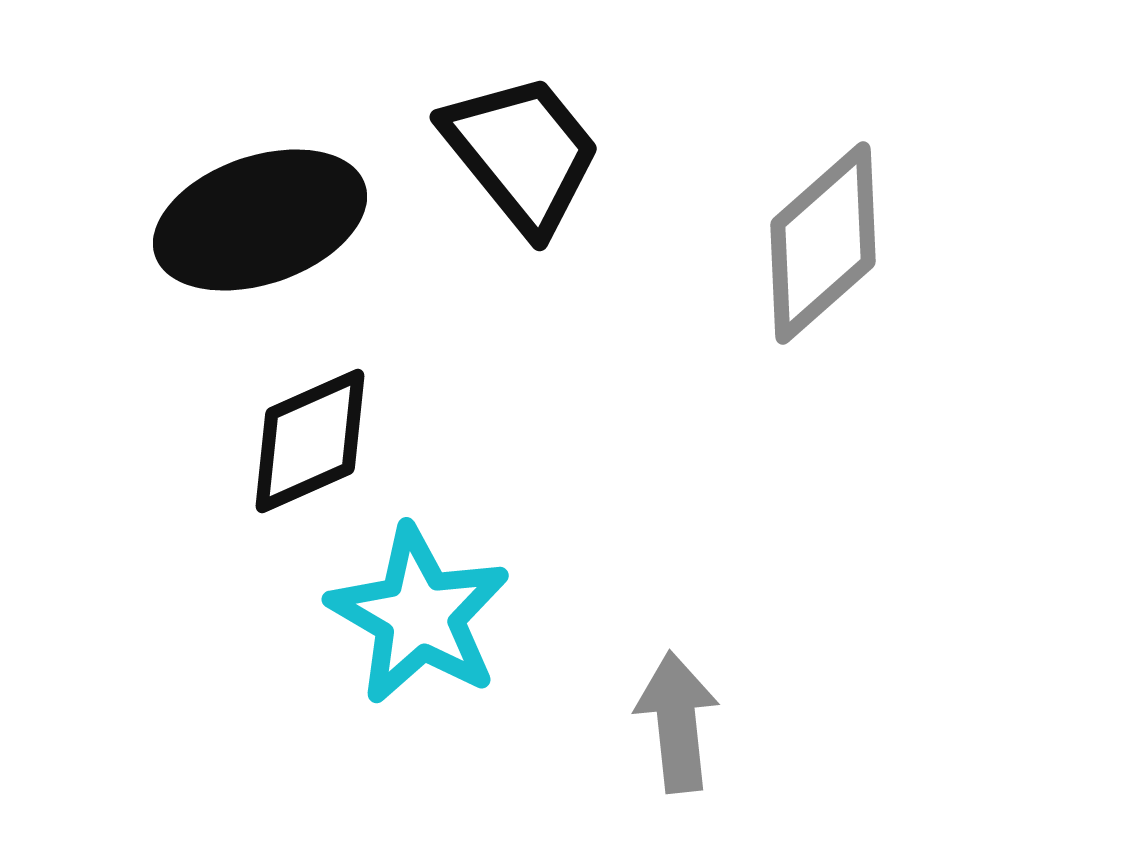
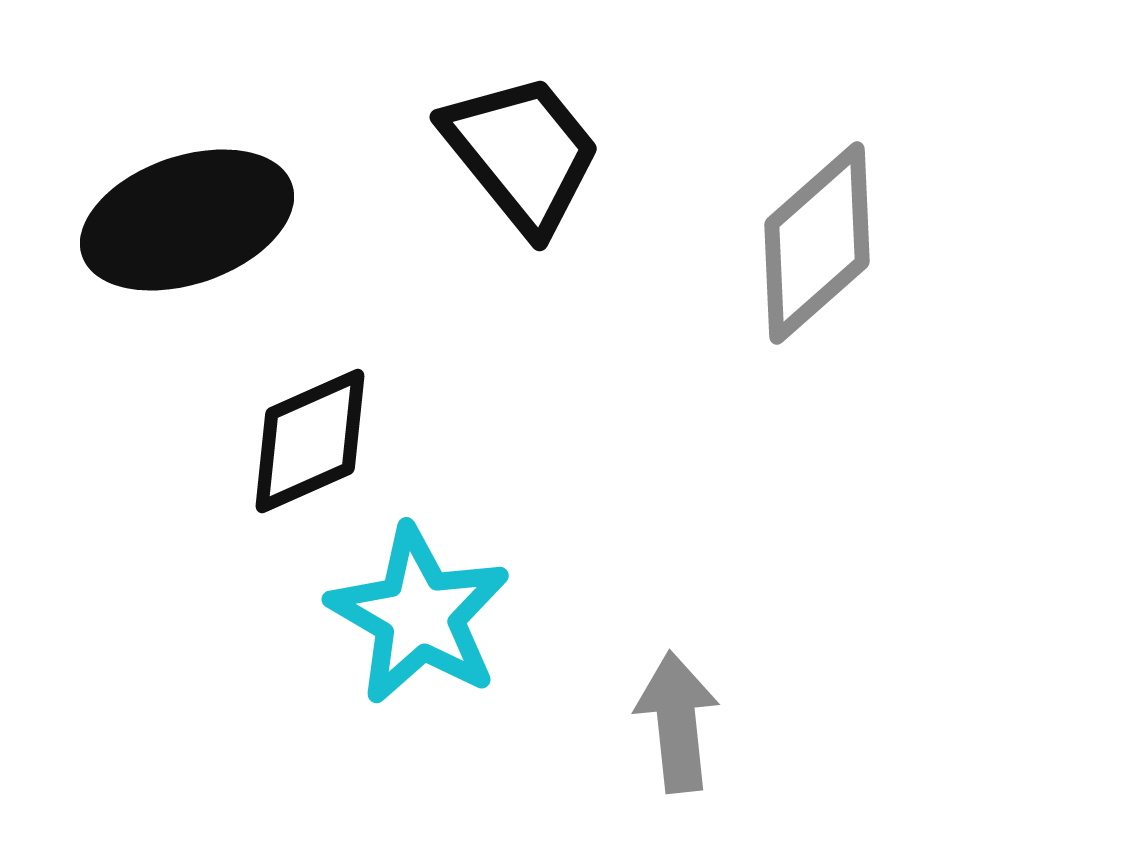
black ellipse: moved 73 px left
gray diamond: moved 6 px left
